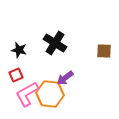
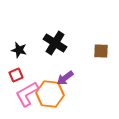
brown square: moved 3 px left
